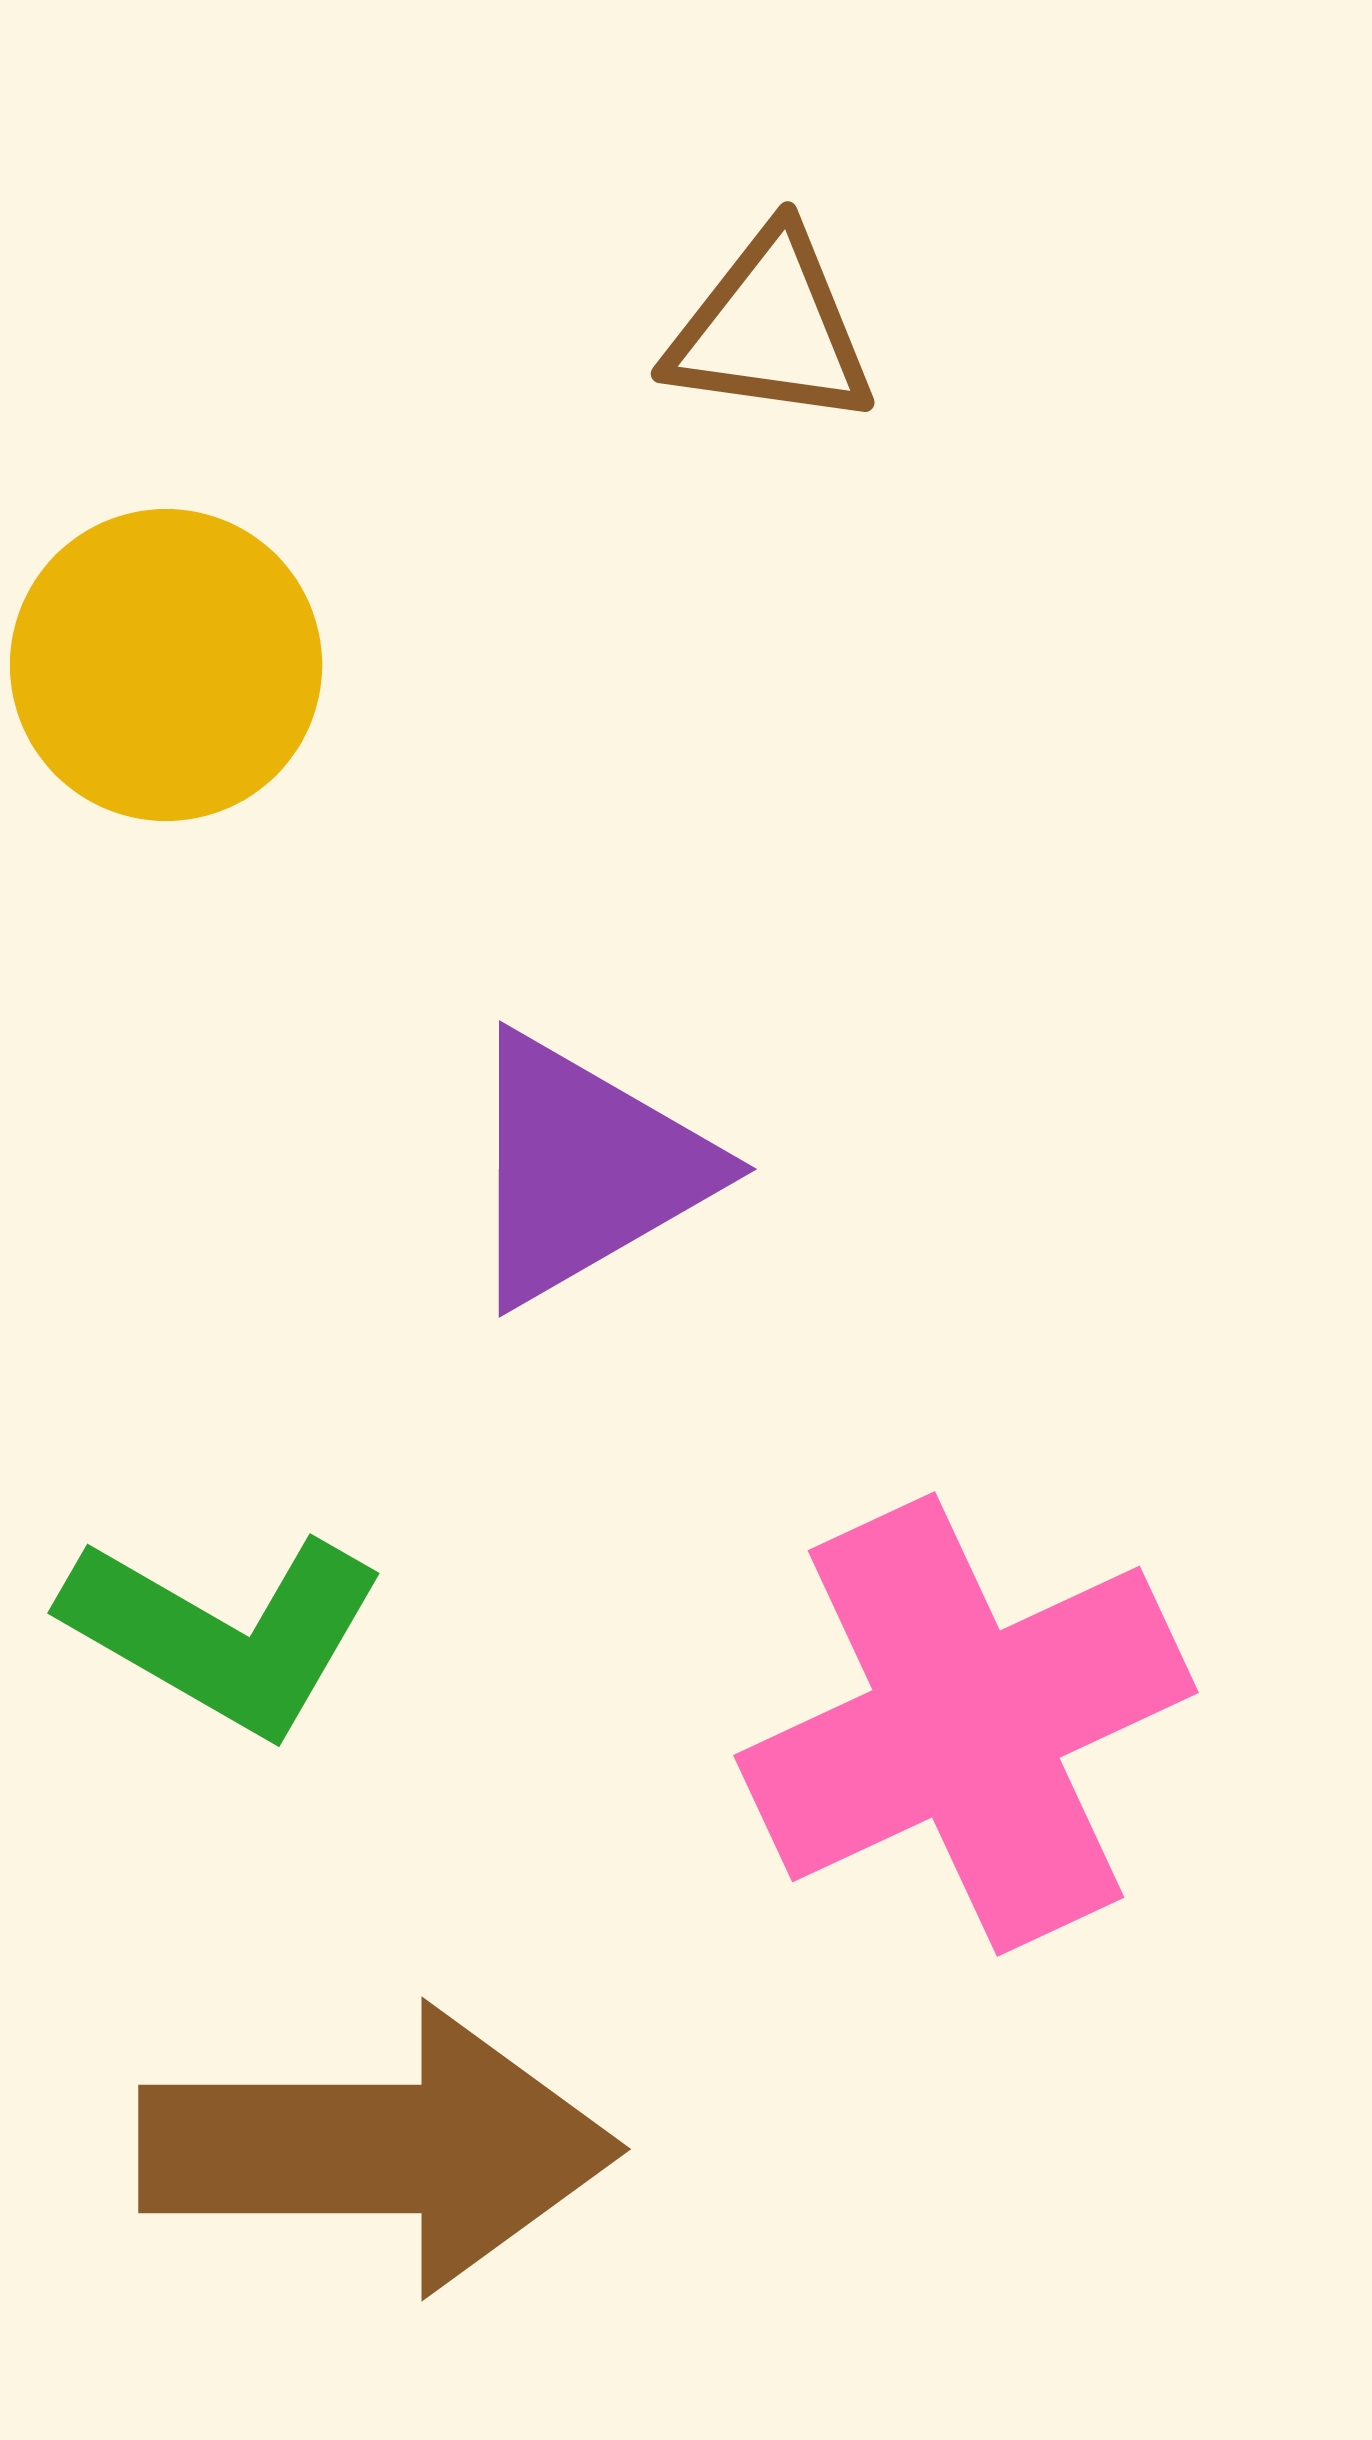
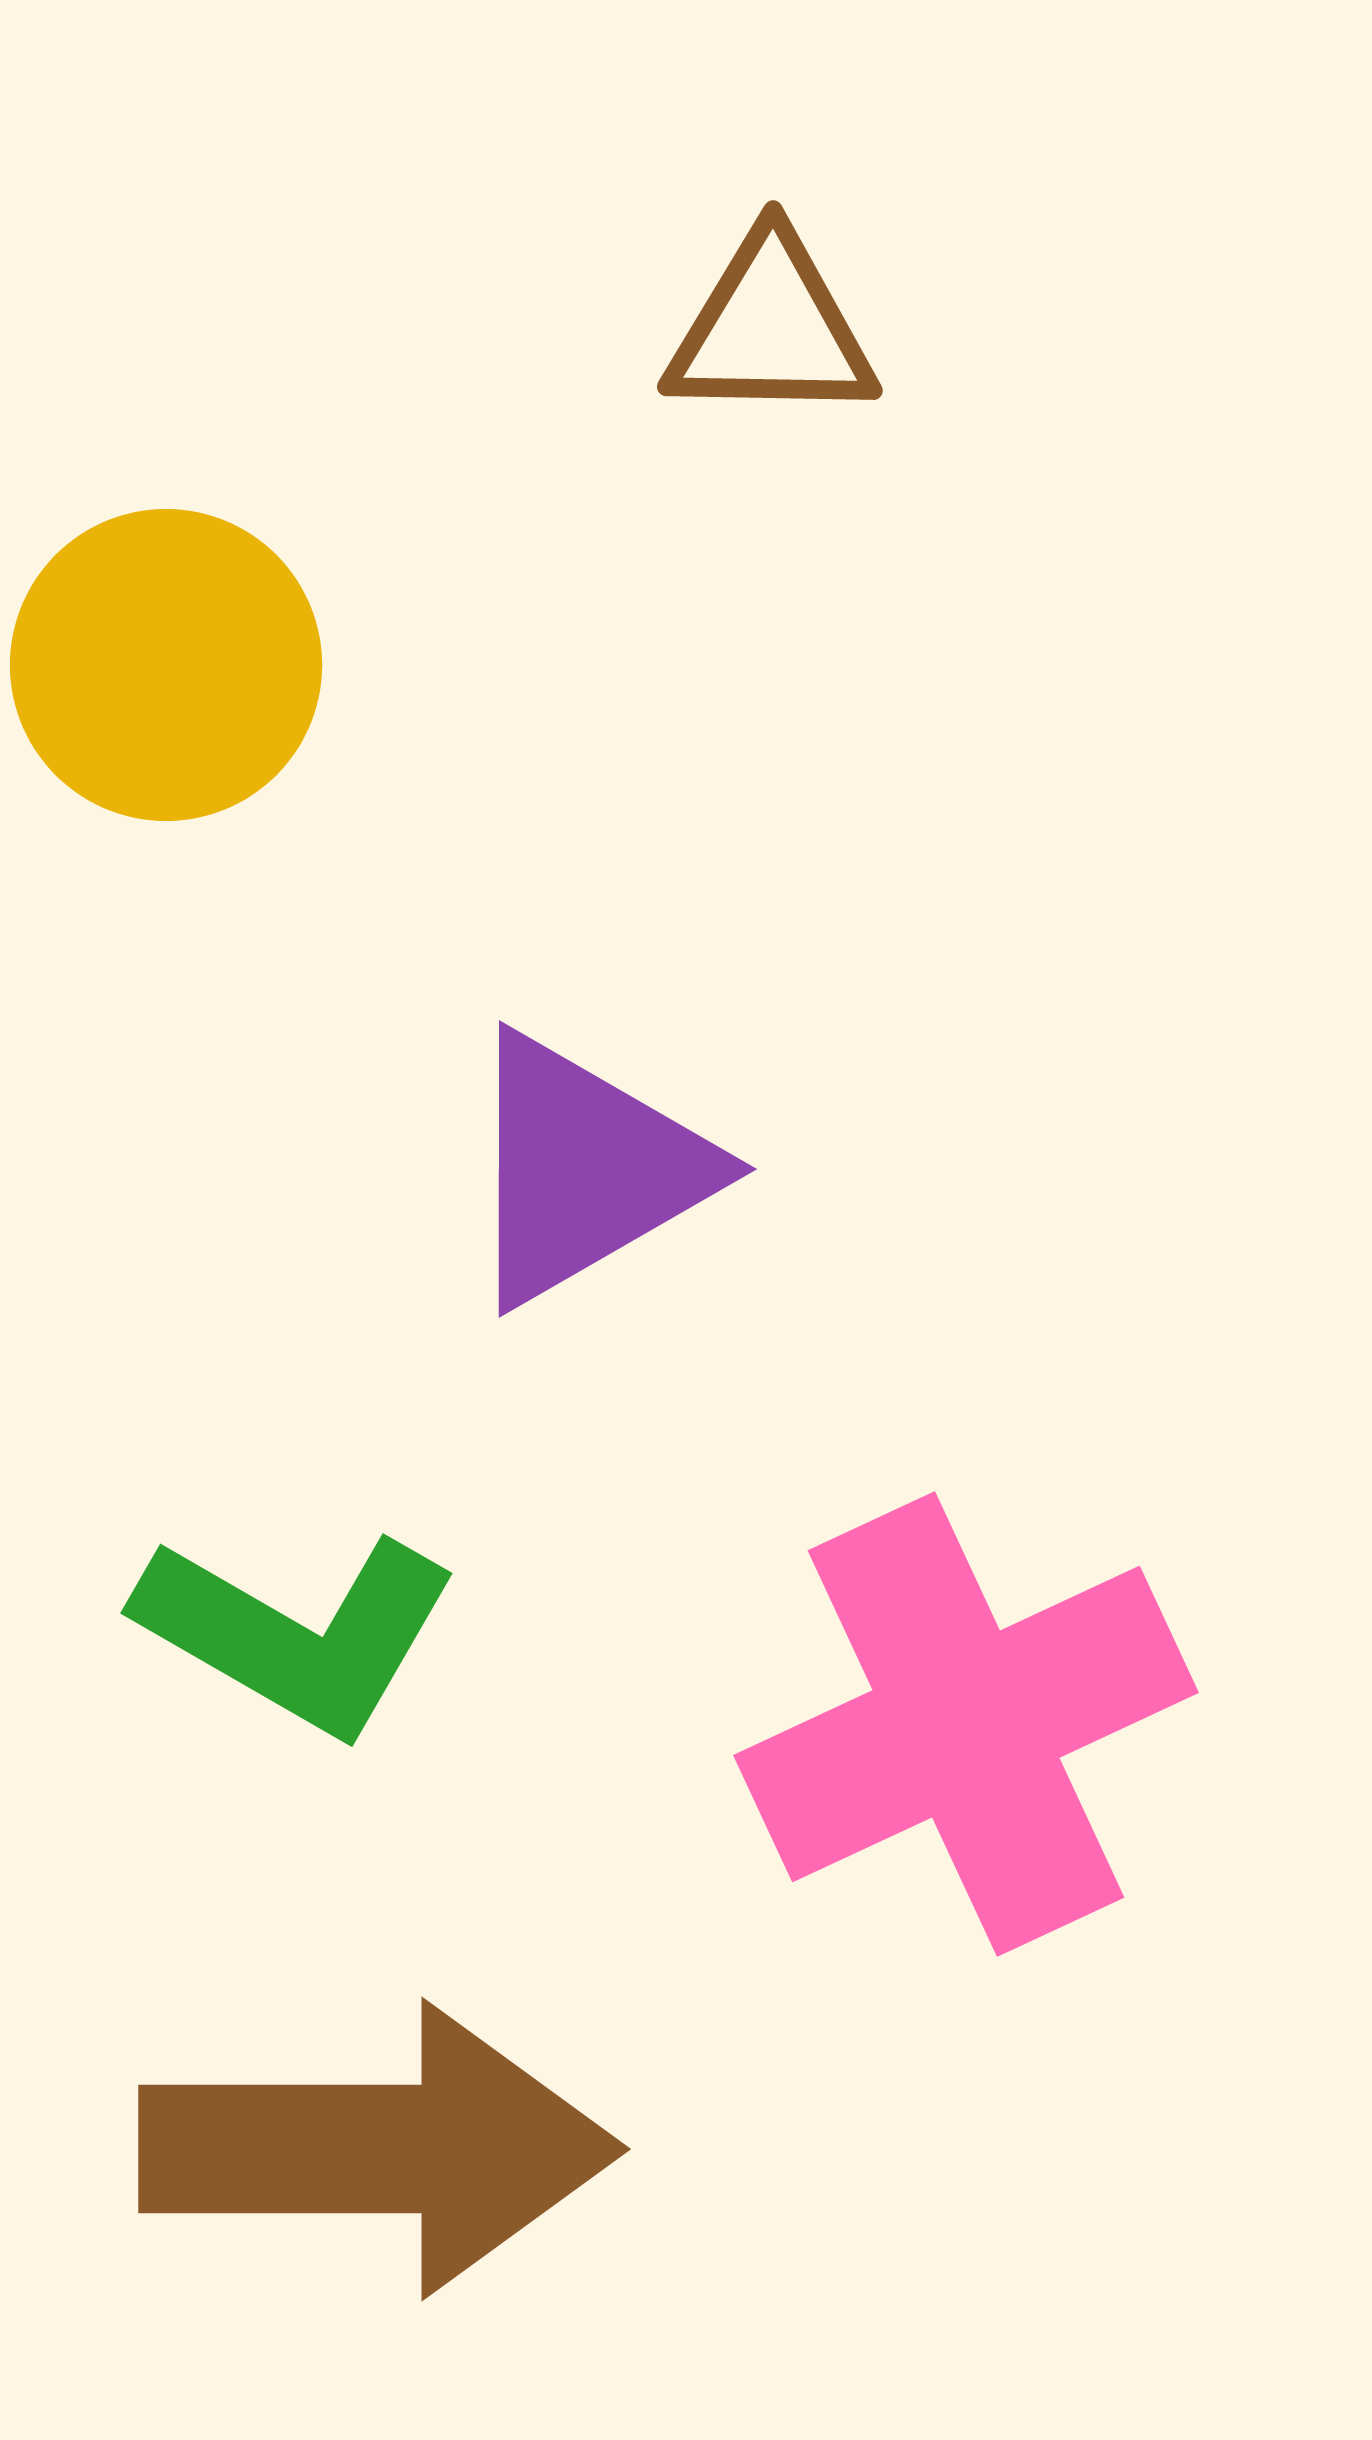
brown triangle: rotated 7 degrees counterclockwise
green L-shape: moved 73 px right
